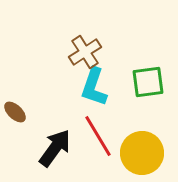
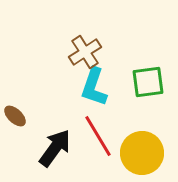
brown ellipse: moved 4 px down
